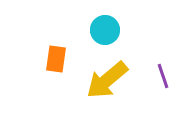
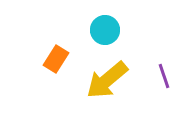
orange rectangle: rotated 24 degrees clockwise
purple line: moved 1 px right
